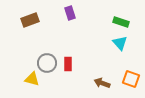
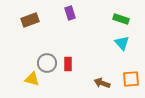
green rectangle: moved 3 px up
cyan triangle: moved 2 px right
orange square: rotated 24 degrees counterclockwise
